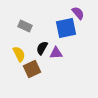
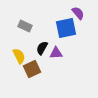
yellow semicircle: moved 2 px down
